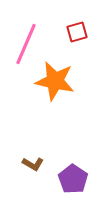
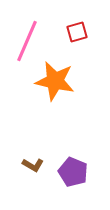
pink line: moved 1 px right, 3 px up
brown L-shape: moved 1 px down
purple pentagon: moved 7 px up; rotated 12 degrees counterclockwise
